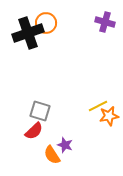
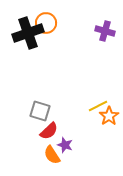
purple cross: moved 9 px down
orange star: rotated 24 degrees counterclockwise
red semicircle: moved 15 px right
